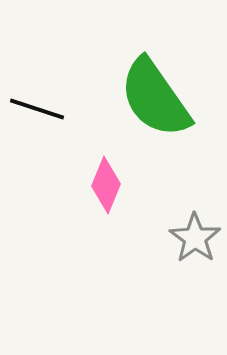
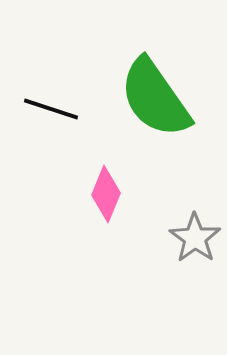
black line: moved 14 px right
pink diamond: moved 9 px down
